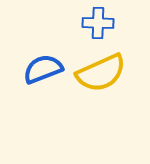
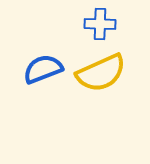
blue cross: moved 2 px right, 1 px down
